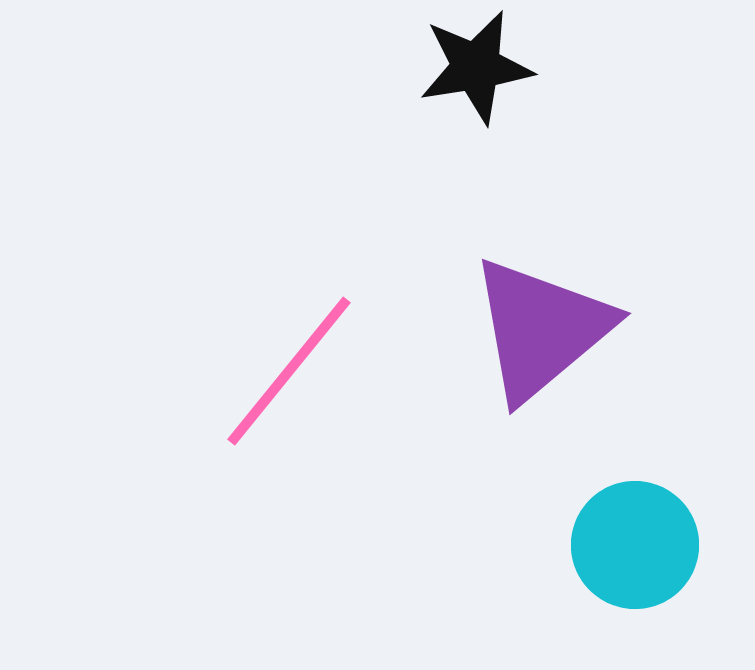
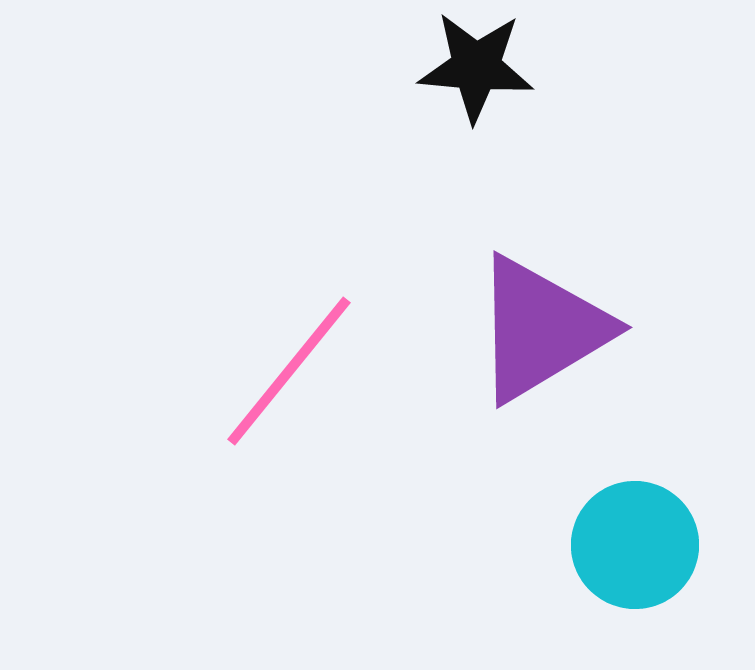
black star: rotated 14 degrees clockwise
purple triangle: rotated 9 degrees clockwise
